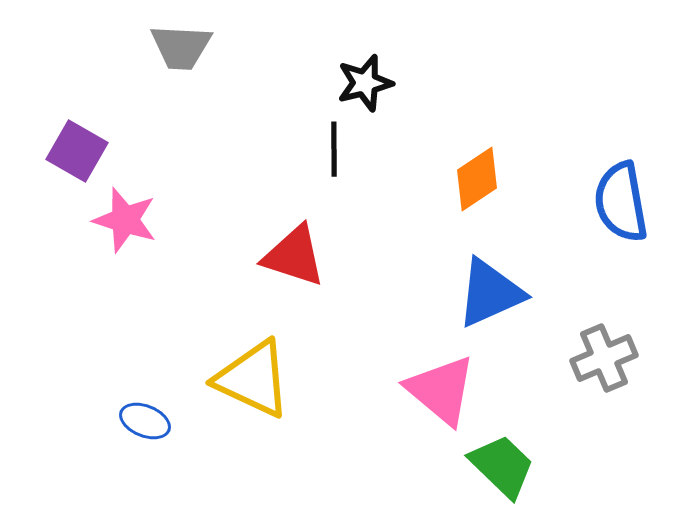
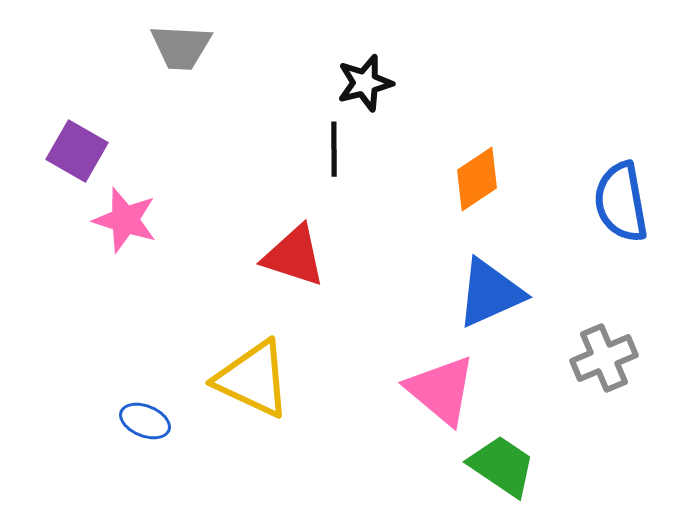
green trapezoid: rotated 10 degrees counterclockwise
